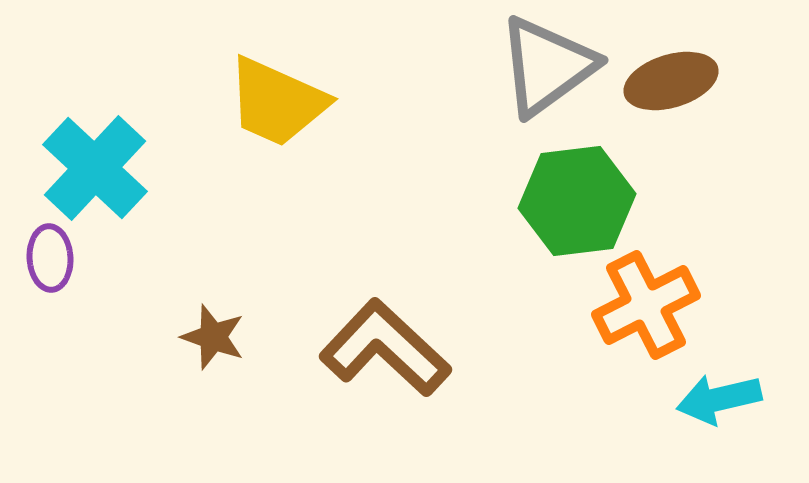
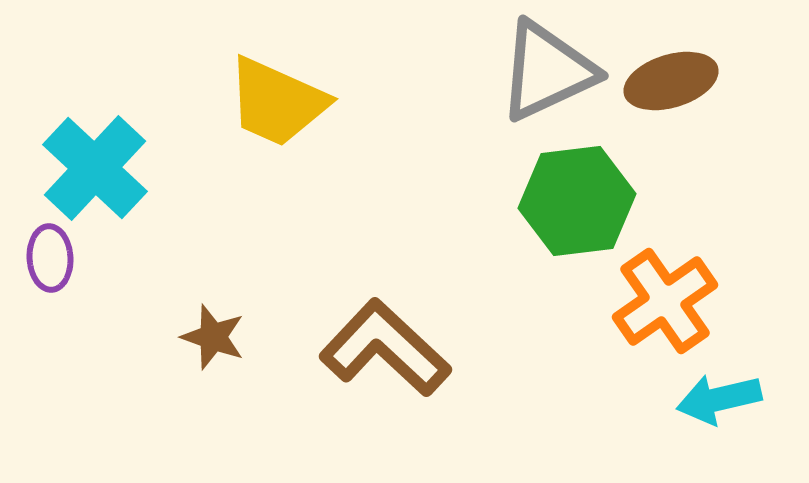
gray triangle: moved 5 px down; rotated 11 degrees clockwise
orange cross: moved 19 px right, 4 px up; rotated 8 degrees counterclockwise
